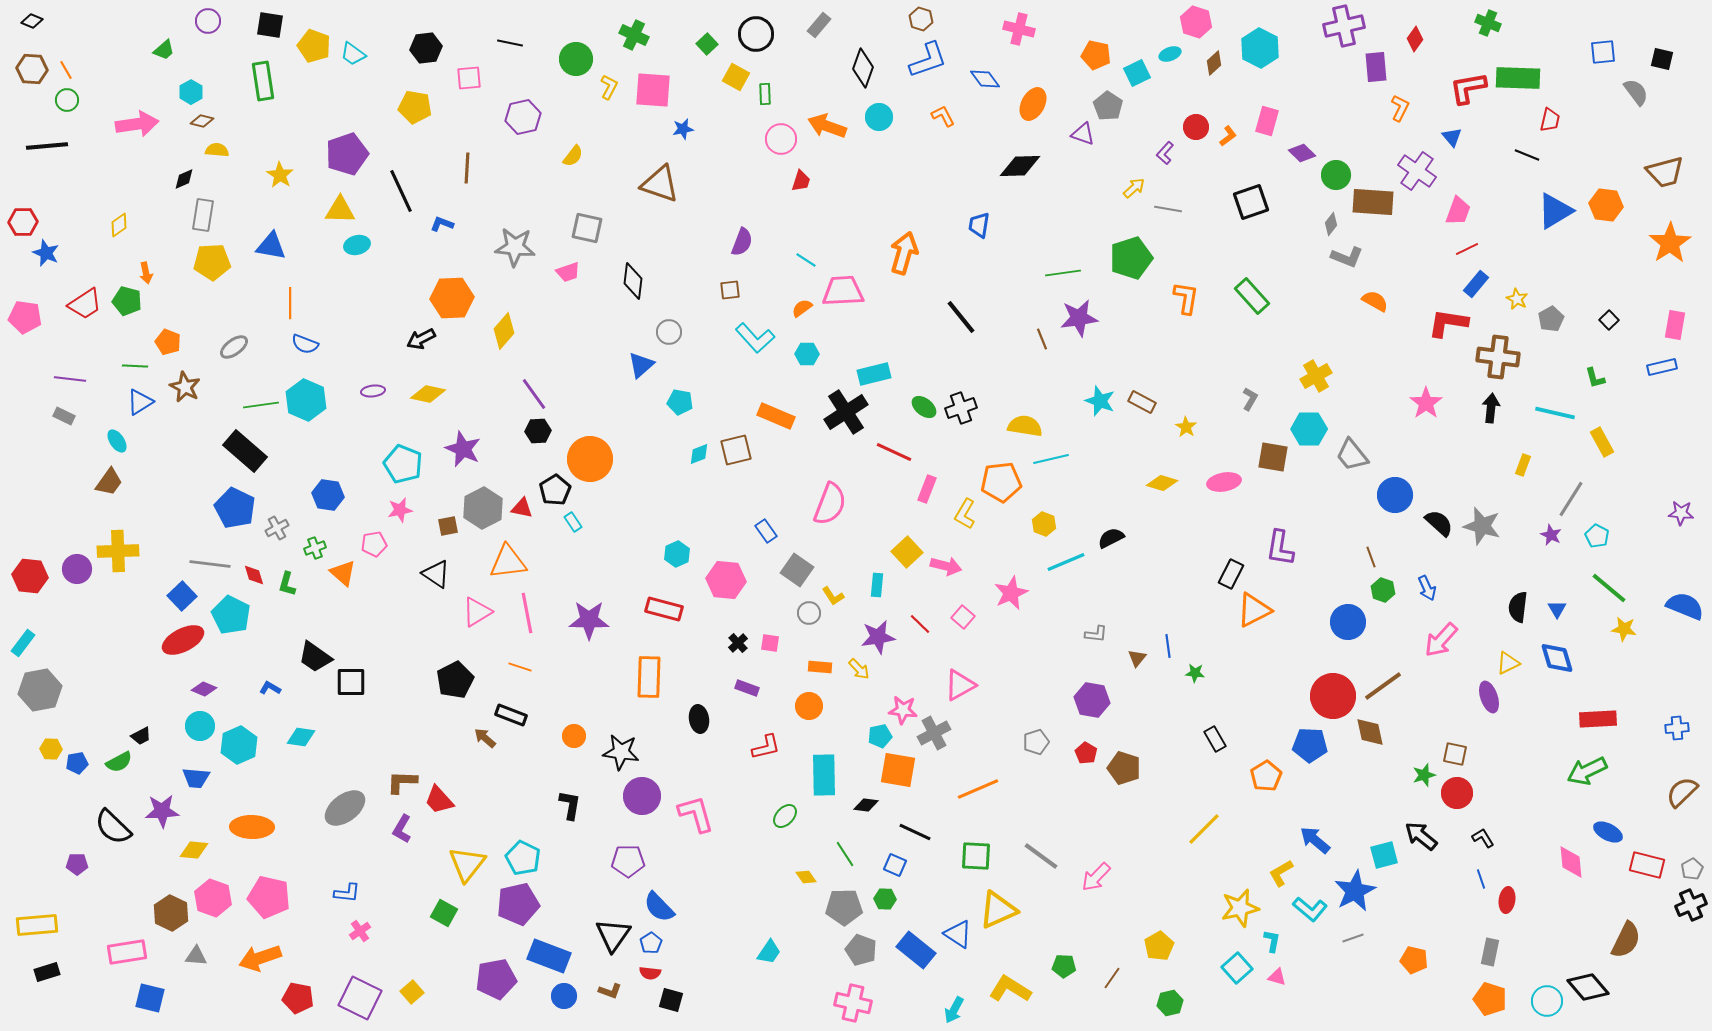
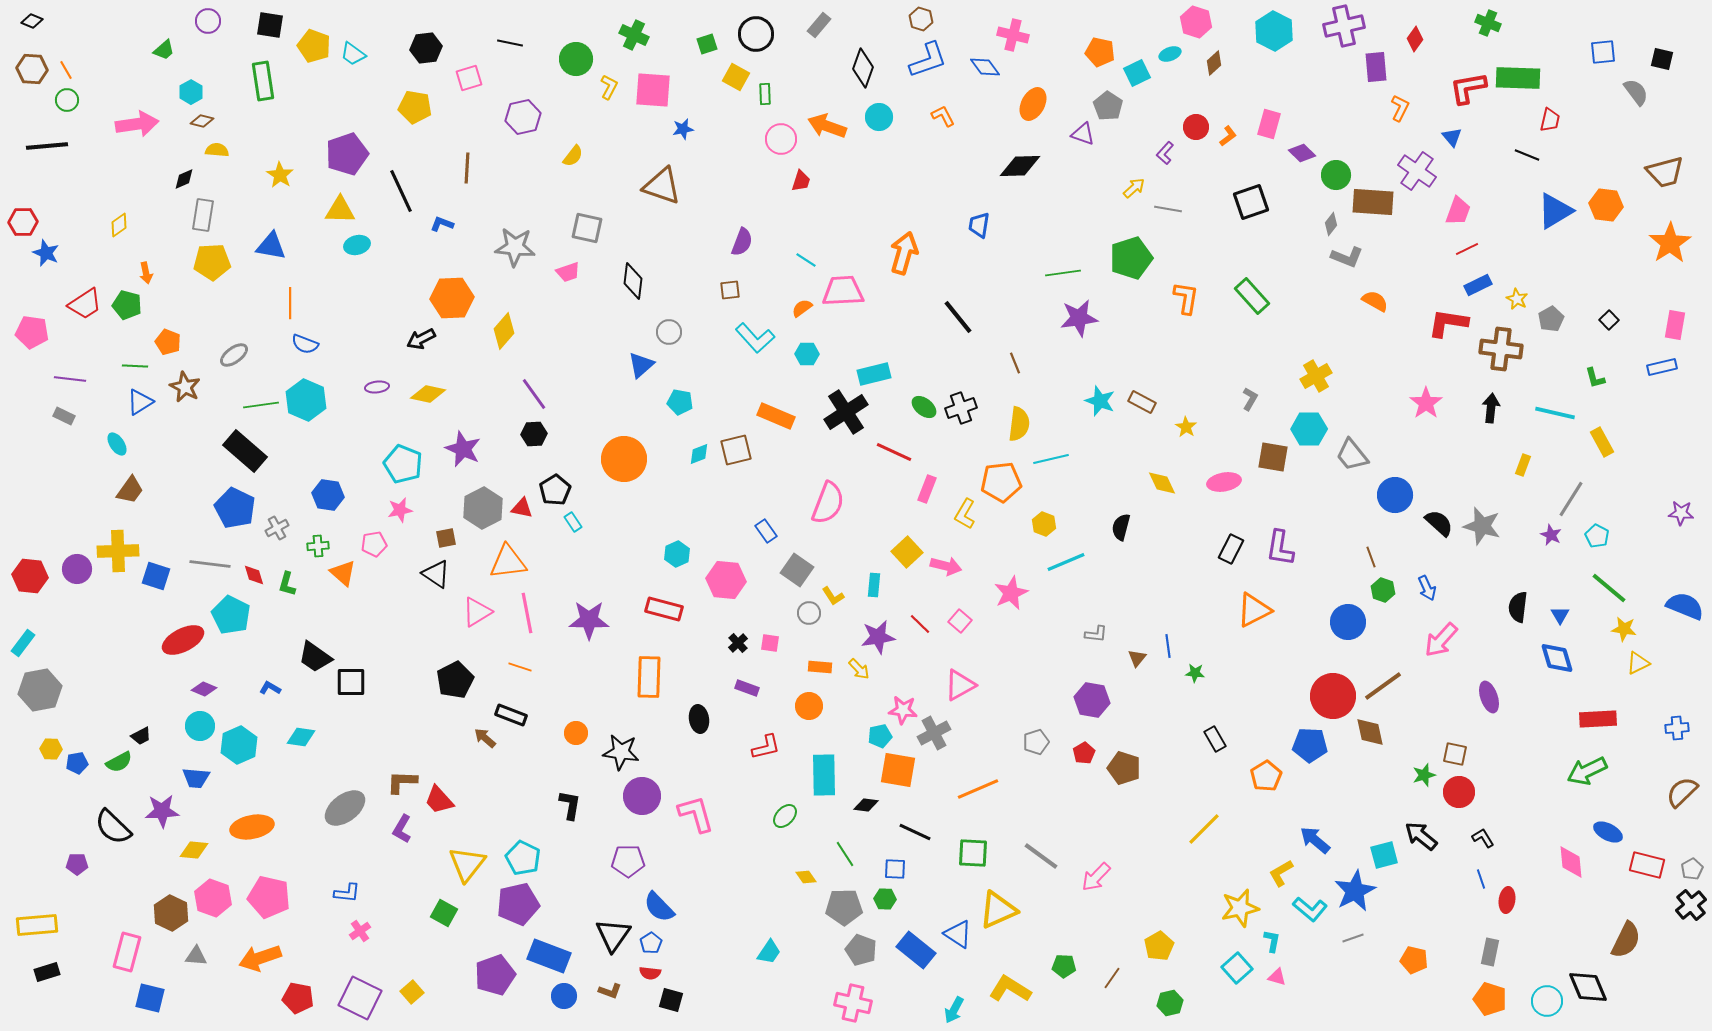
pink cross at (1019, 29): moved 6 px left, 6 px down
green square at (707, 44): rotated 25 degrees clockwise
cyan hexagon at (1260, 48): moved 14 px right, 17 px up
orange pentagon at (1096, 55): moved 4 px right, 3 px up
pink square at (469, 78): rotated 12 degrees counterclockwise
blue diamond at (985, 79): moved 12 px up
pink rectangle at (1267, 121): moved 2 px right, 3 px down
brown triangle at (660, 184): moved 2 px right, 2 px down
blue rectangle at (1476, 284): moved 2 px right, 1 px down; rotated 24 degrees clockwise
green pentagon at (127, 301): moved 4 px down
pink pentagon at (25, 317): moved 7 px right, 15 px down
black line at (961, 317): moved 3 px left
brown line at (1042, 339): moved 27 px left, 24 px down
gray ellipse at (234, 347): moved 8 px down
brown cross at (1498, 357): moved 3 px right, 8 px up
purple ellipse at (373, 391): moved 4 px right, 4 px up
yellow semicircle at (1025, 426): moved 6 px left, 2 px up; rotated 88 degrees clockwise
black hexagon at (538, 431): moved 4 px left, 3 px down
cyan ellipse at (117, 441): moved 3 px down
orange circle at (590, 459): moved 34 px right
brown trapezoid at (109, 482): moved 21 px right, 8 px down
yellow diamond at (1162, 483): rotated 48 degrees clockwise
pink semicircle at (830, 504): moved 2 px left, 1 px up
brown square at (448, 526): moved 2 px left, 12 px down
black semicircle at (1111, 538): moved 10 px right, 11 px up; rotated 48 degrees counterclockwise
green cross at (315, 548): moved 3 px right, 2 px up; rotated 15 degrees clockwise
black rectangle at (1231, 574): moved 25 px up
cyan rectangle at (877, 585): moved 3 px left
blue square at (182, 596): moved 26 px left, 20 px up; rotated 28 degrees counterclockwise
blue triangle at (1557, 609): moved 3 px right, 6 px down
pink square at (963, 617): moved 3 px left, 4 px down
yellow triangle at (1508, 663): moved 130 px right
orange circle at (574, 736): moved 2 px right, 3 px up
red pentagon at (1086, 753): moved 2 px left; rotated 10 degrees clockwise
red circle at (1457, 793): moved 2 px right, 1 px up
orange ellipse at (252, 827): rotated 12 degrees counterclockwise
green square at (976, 856): moved 3 px left, 3 px up
blue square at (895, 865): moved 4 px down; rotated 20 degrees counterclockwise
black cross at (1691, 905): rotated 16 degrees counterclockwise
pink rectangle at (127, 952): rotated 66 degrees counterclockwise
purple pentagon at (496, 979): moved 1 px left, 4 px up; rotated 9 degrees counterclockwise
black diamond at (1588, 987): rotated 18 degrees clockwise
